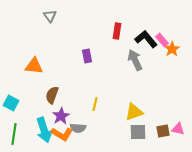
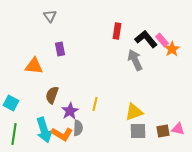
purple rectangle: moved 27 px left, 7 px up
purple star: moved 9 px right, 5 px up
gray semicircle: rotated 91 degrees counterclockwise
gray square: moved 1 px up
